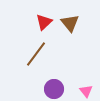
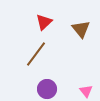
brown triangle: moved 11 px right, 6 px down
purple circle: moved 7 px left
